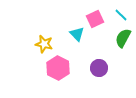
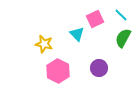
pink hexagon: moved 3 px down
